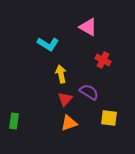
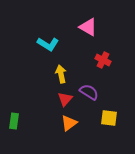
orange triangle: rotated 18 degrees counterclockwise
